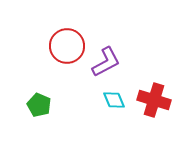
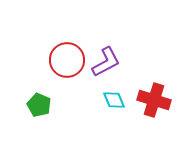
red circle: moved 14 px down
